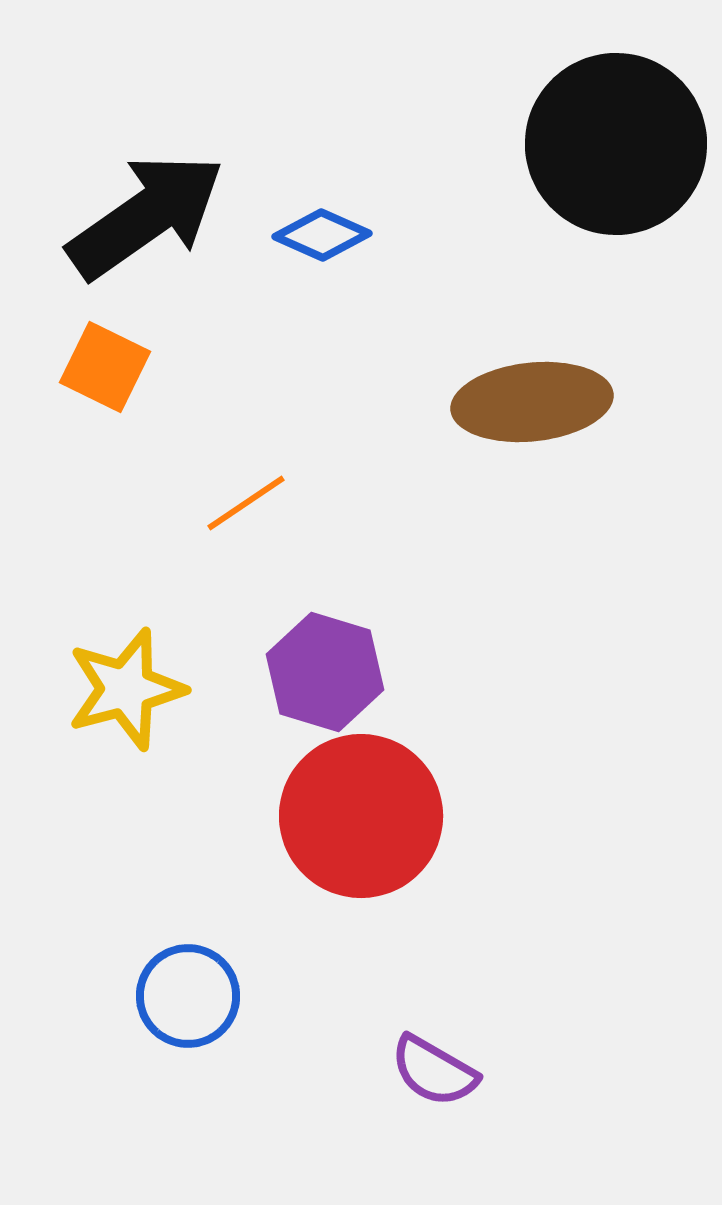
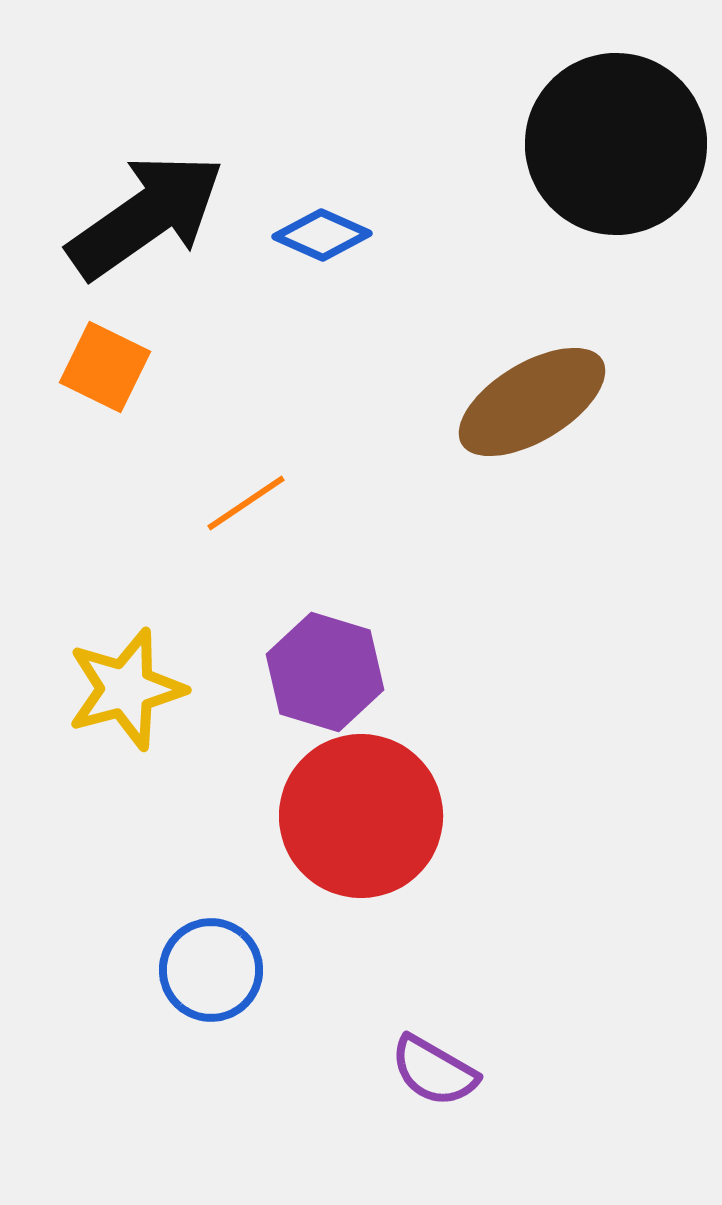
brown ellipse: rotated 25 degrees counterclockwise
blue circle: moved 23 px right, 26 px up
